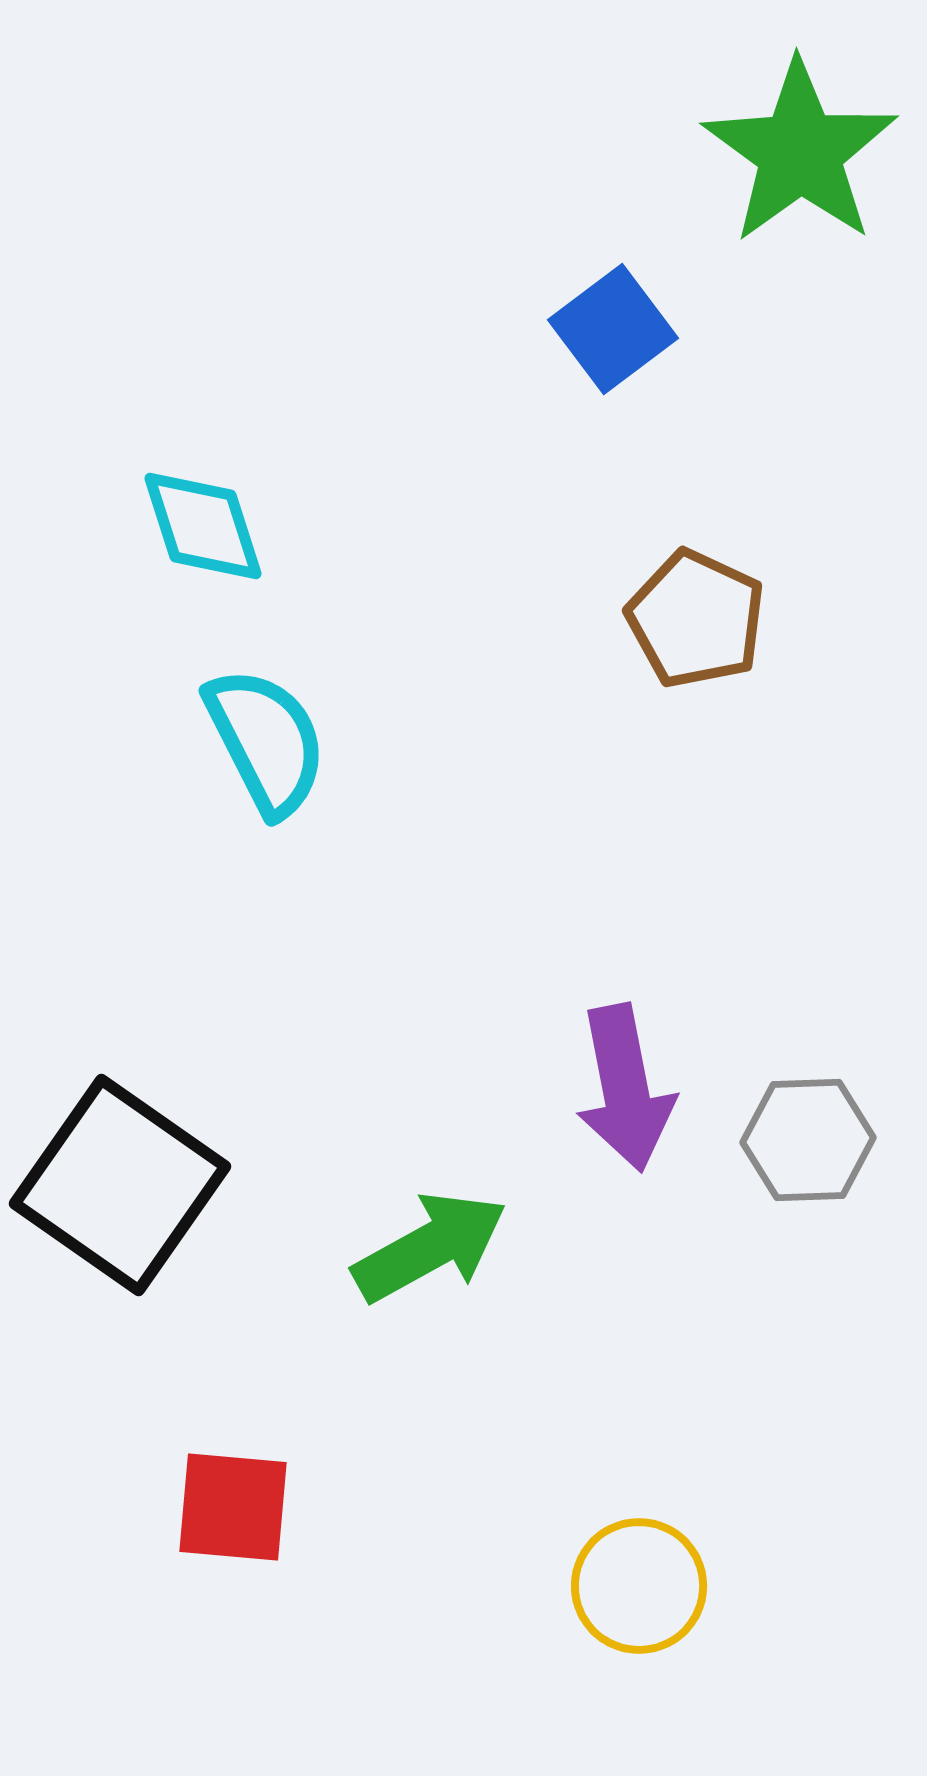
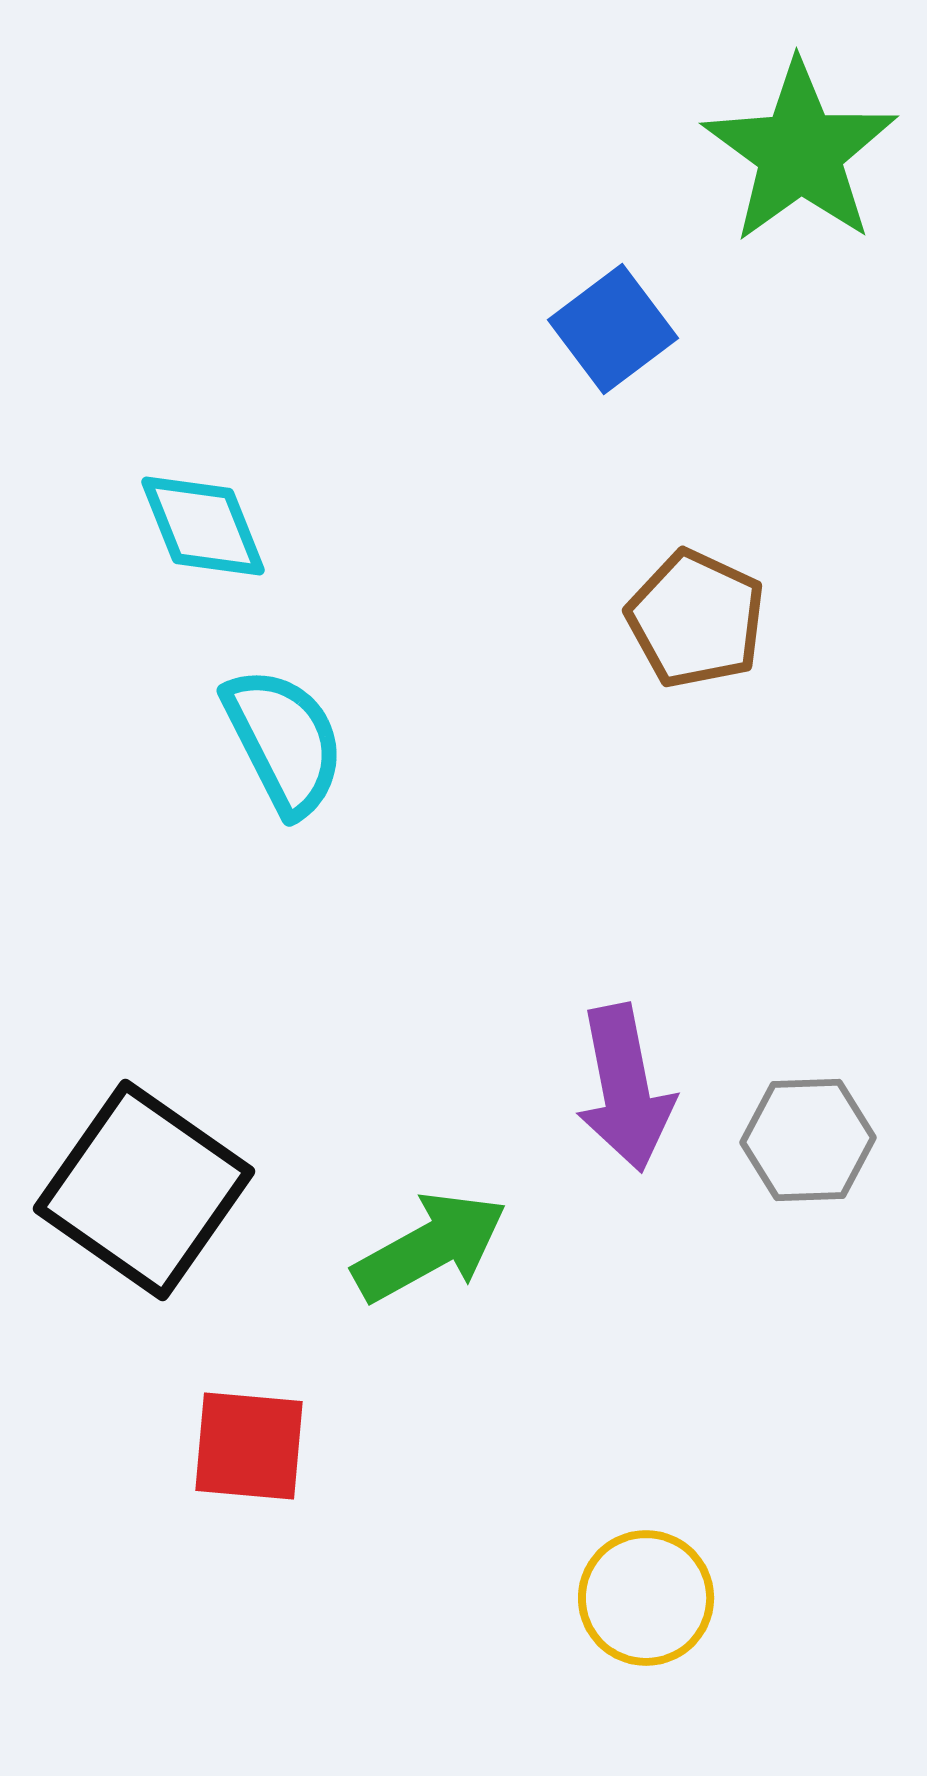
cyan diamond: rotated 4 degrees counterclockwise
cyan semicircle: moved 18 px right
black square: moved 24 px right, 5 px down
red square: moved 16 px right, 61 px up
yellow circle: moved 7 px right, 12 px down
